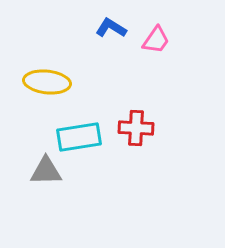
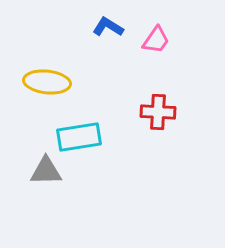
blue L-shape: moved 3 px left, 1 px up
red cross: moved 22 px right, 16 px up
